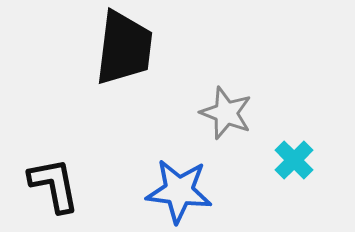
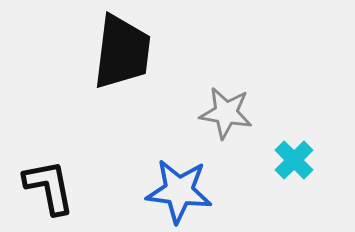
black trapezoid: moved 2 px left, 4 px down
gray star: rotated 12 degrees counterclockwise
black L-shape: moved 5 px left, 2 px down
